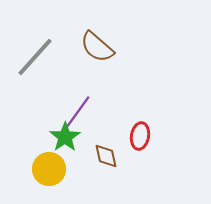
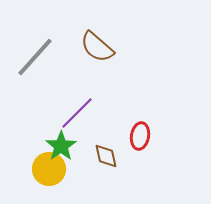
purple line: rotated 9 degrees clockwise
green star: moved 4 px left, 9 px down
